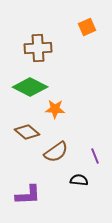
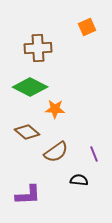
purple line: moved 1 px left, 2 px up
